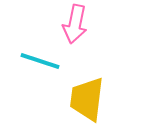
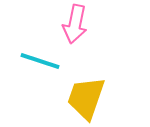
yellow trapezoid: moved 1 px left, 1 px up; rotated 12 degrees clockwise
